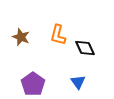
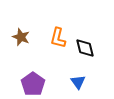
orange L-shape: moved 3 px down
black diamond: rotated 10 degrees clockwise
